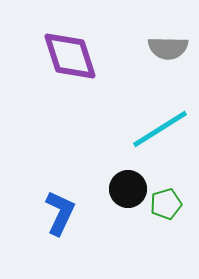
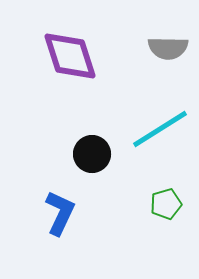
black circle: moved 36 px left, 35 px up
